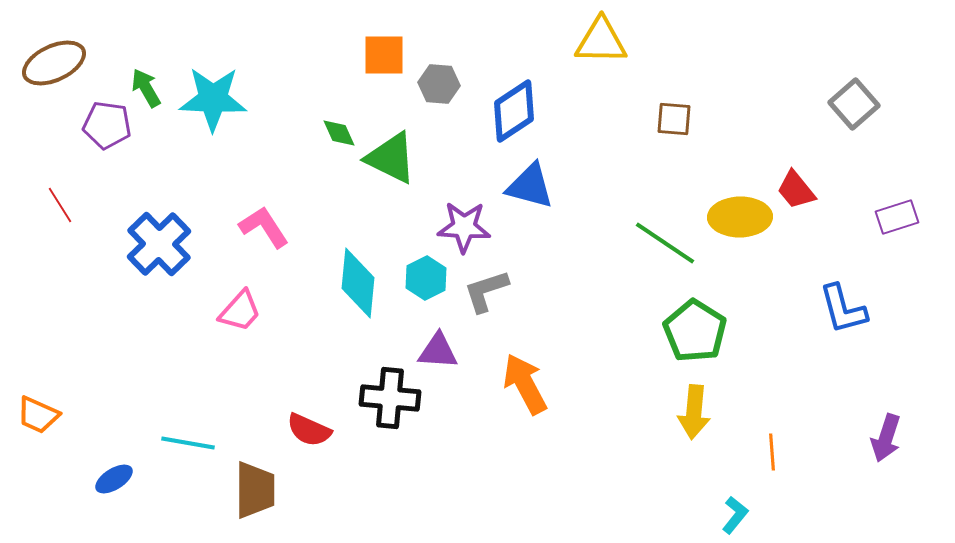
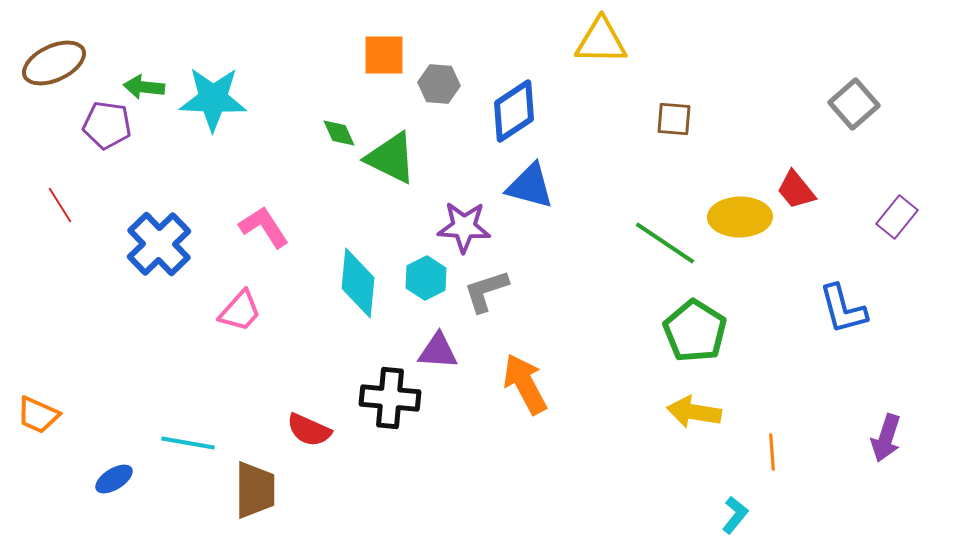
green arrow: moved 2 px left, 1 px up; rotated 54 degrees counterclockwise
purple rectangle: rotated 33 degrees counterclockwise
yellow arrow: rotated 94 degrees clockwise
